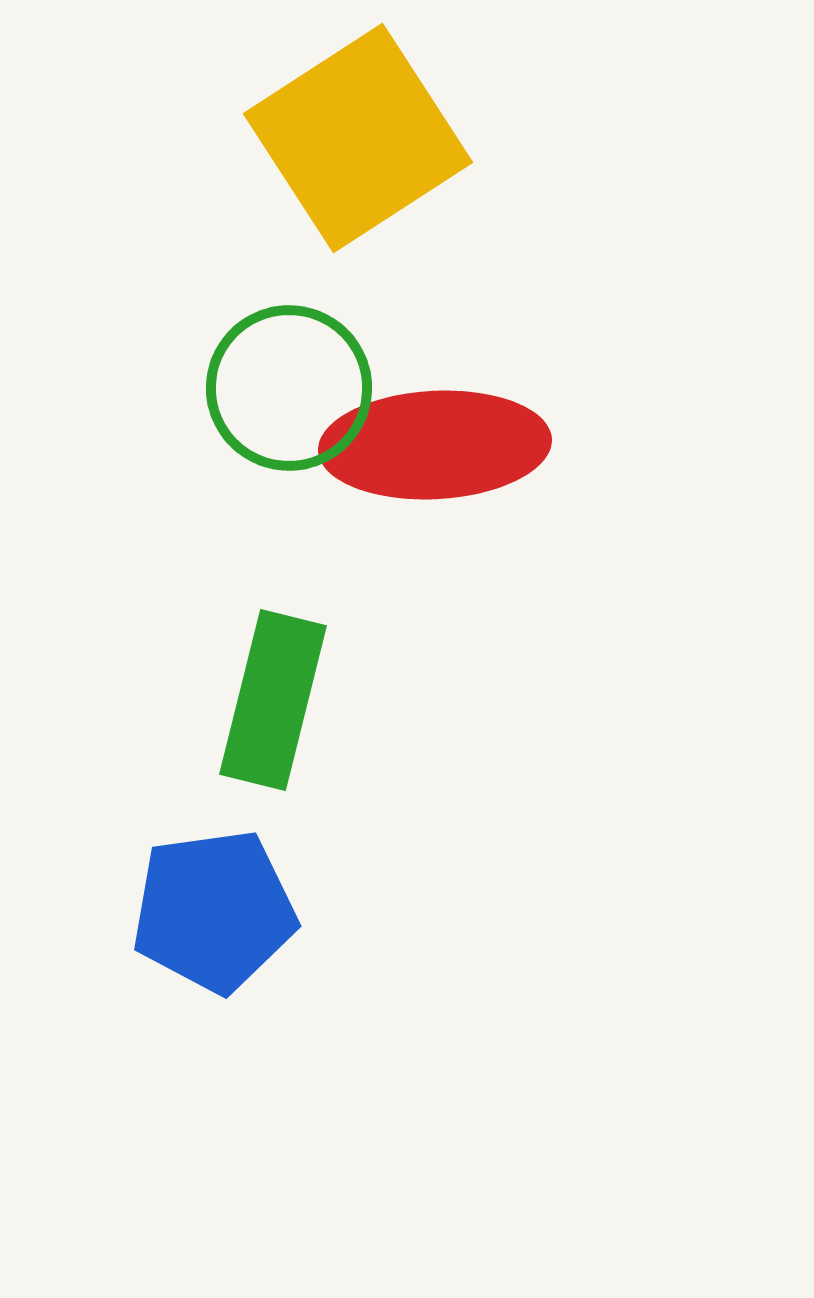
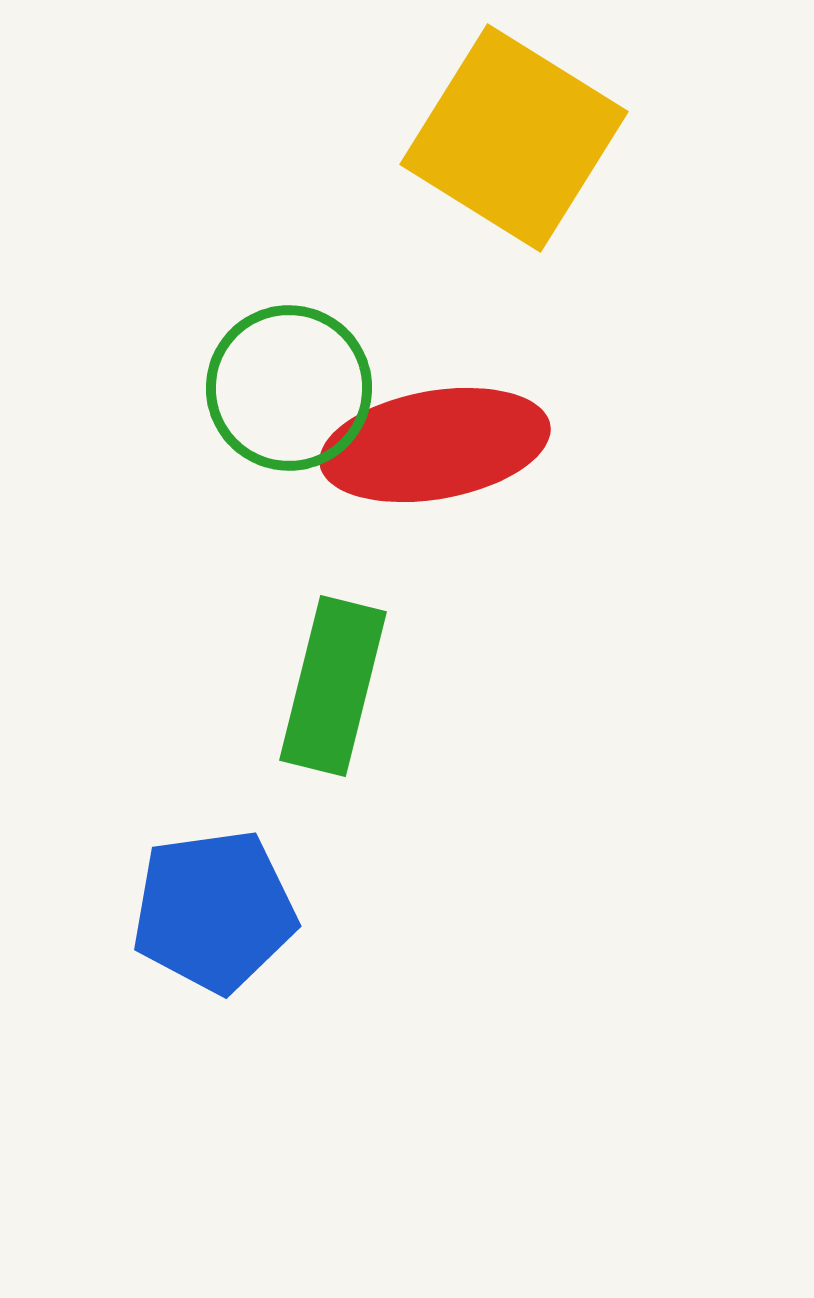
yellow square: moved 156 px right; rotated 25 degrees counterclockwise
red ellipse: rotated 7 degrees counterclockwise
green rectangle: moved 60 px right, 14 px up
